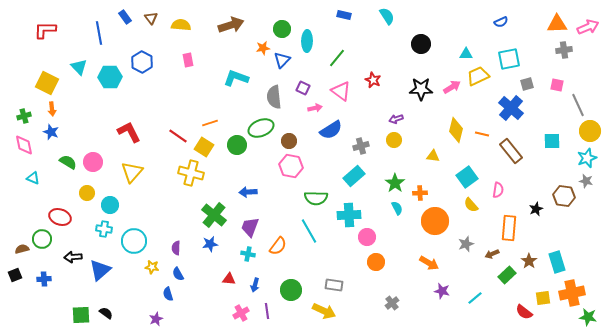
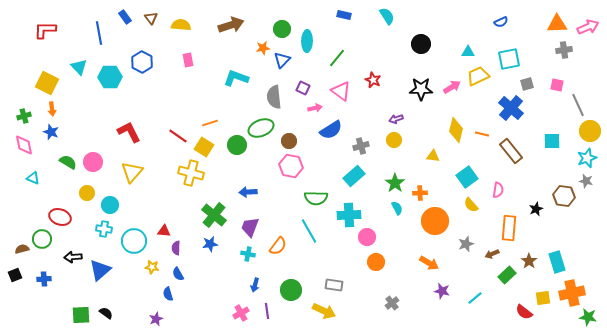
cyan triangle at (466, 54): moved 2 px right, 2 px up
red triangle at (229, 279): moved 65 px left, 48 px up
